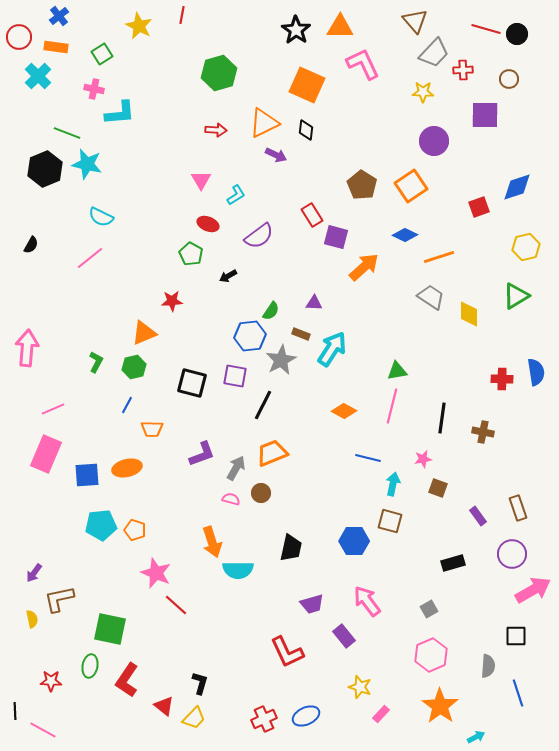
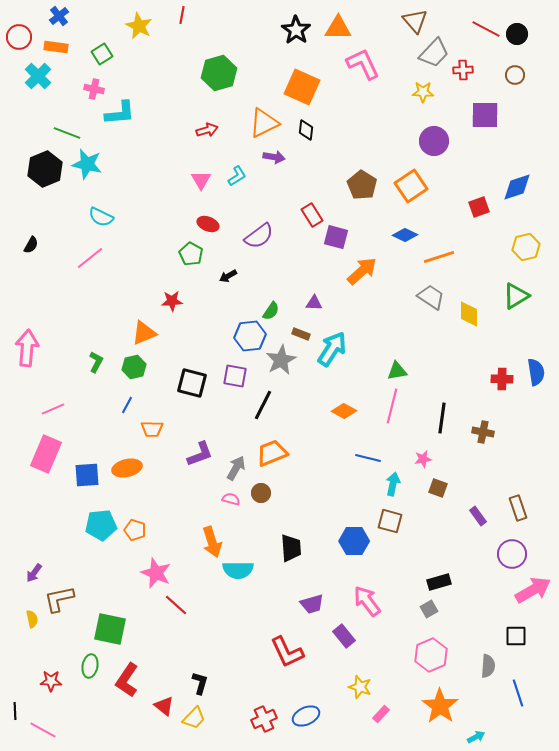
orange triangle at (340, 27): moved 2 px left, 1 px down
red line at (486, 29): rotated 12 degrees clockwise
brown circle at (509, 79): moved 6 px right, 4 px up
orange square at (307, 85): moved 5 px left, 2 px down
red arrow at (216, 130): moved 9 px left; rotated 20 degrees counterclockwise
purple arrow at (276, 155): moved 2 px left, 2 px down; rotated 15 degrees counterclockwise
cyan L-shape at (236, 195): moved 1 px right, 19 px up
orange arrow at (364, 267): moved 2 px left, 4 px down
purple L-shape at (202, 454): moved 2 px left
black trapezoid at (291, 548): rotated 16 degrees counterclockwise
black rectangle at (453, 563): moved 14 px left, 19 px down
